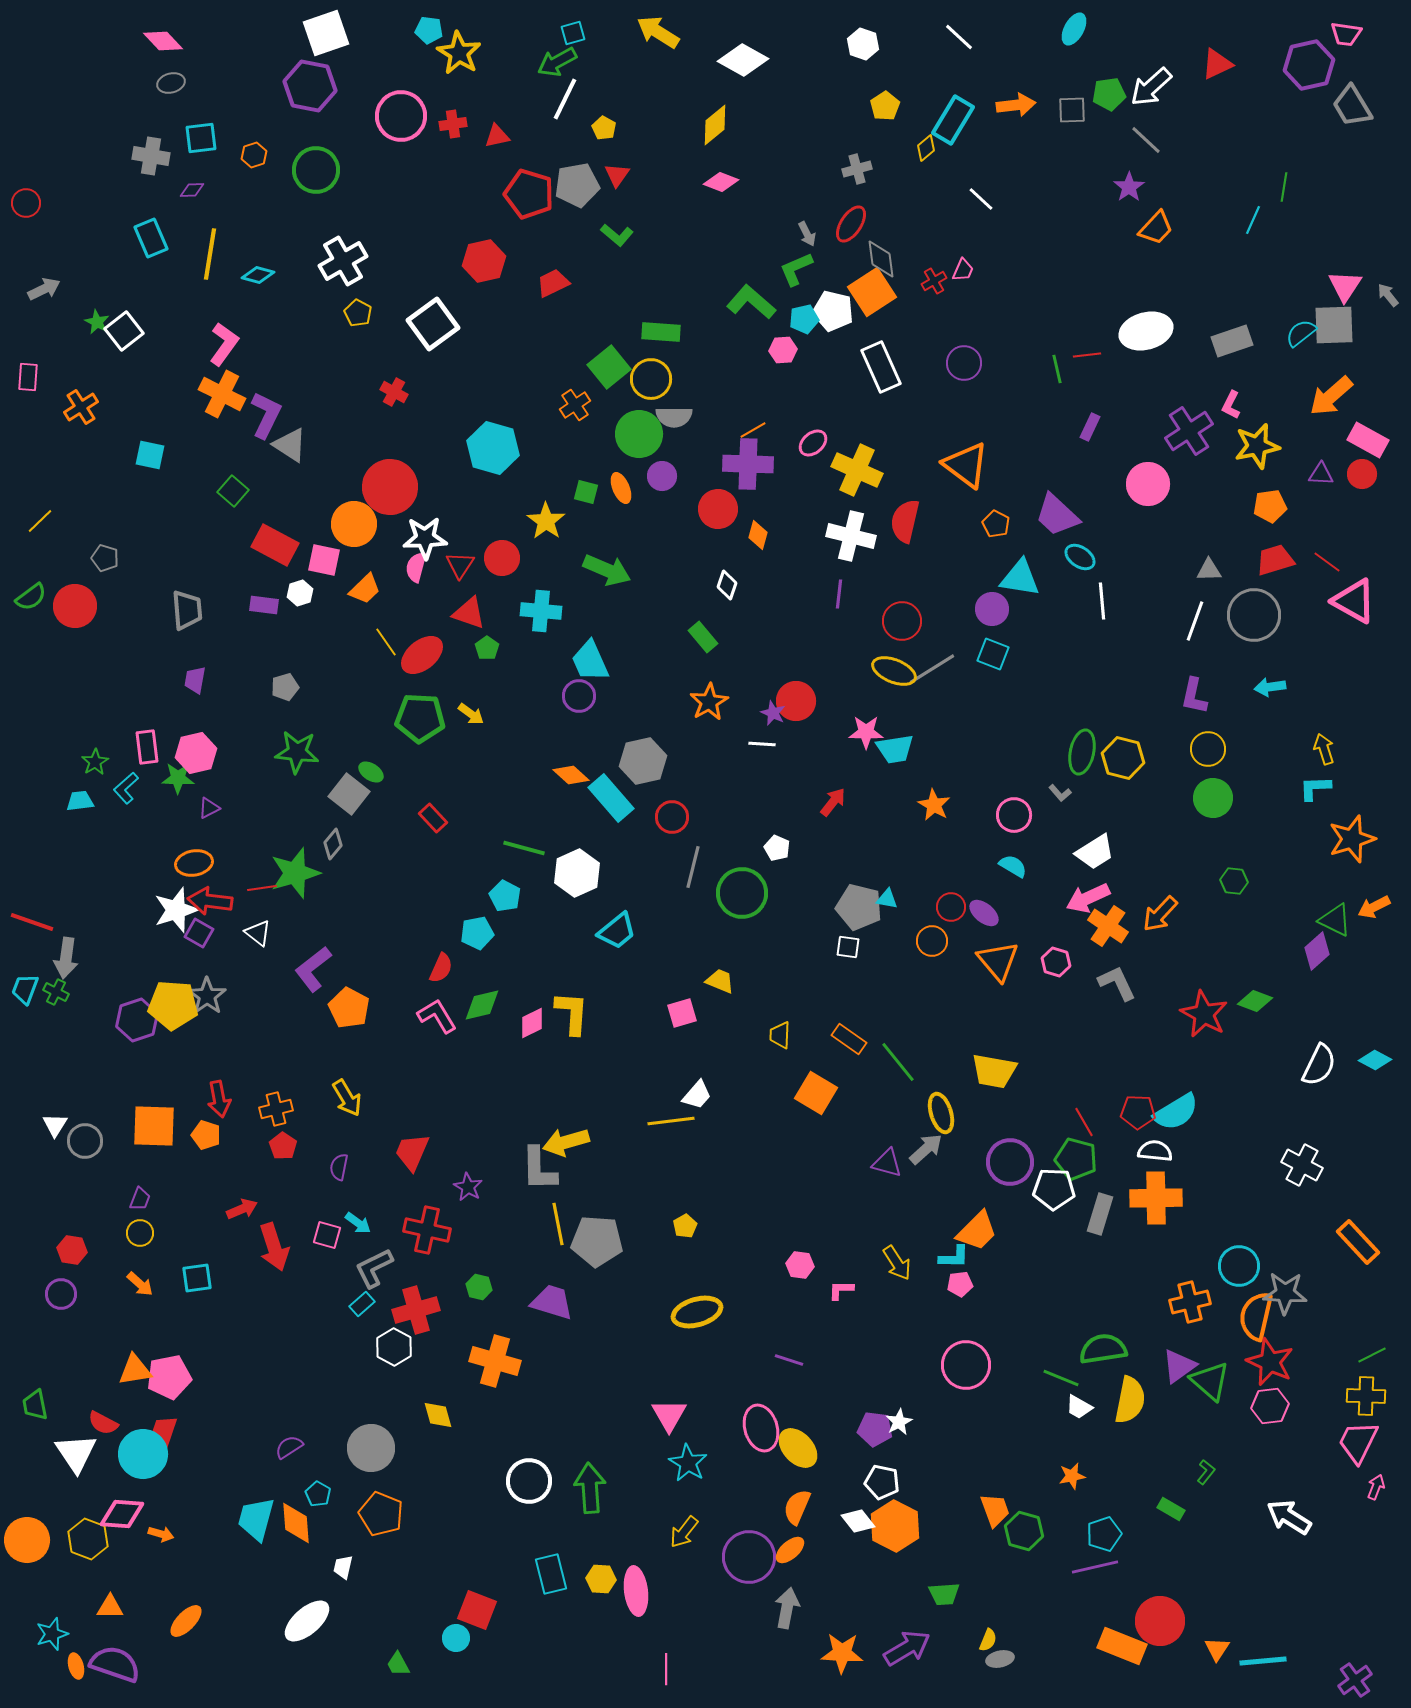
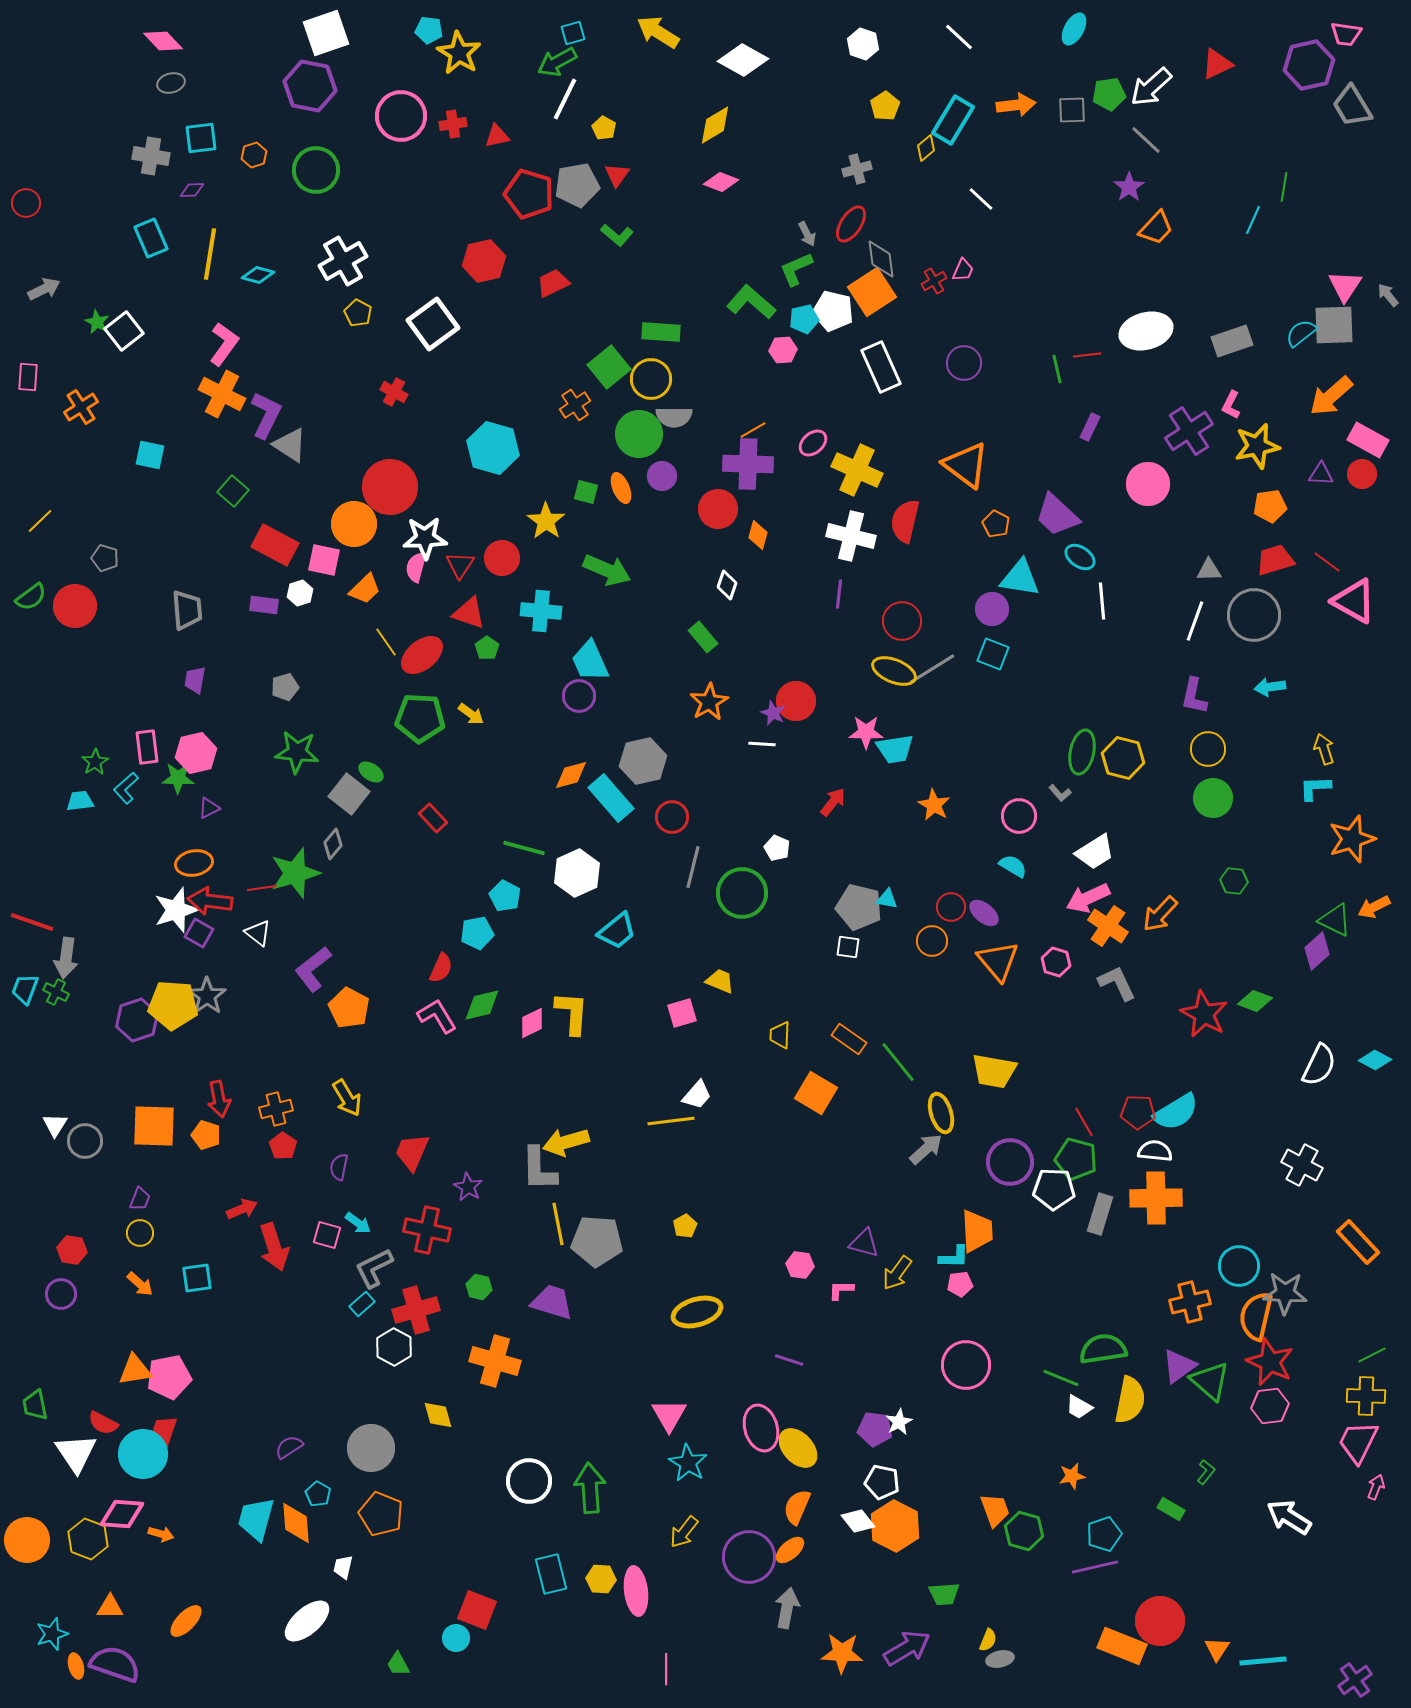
yellow diamond at (715, 125): rotated 9 degrees clockwise
orange diamond at (571, 775): rotated 57 degrees counterclockwise
pink circle at (1014, 815): moved 5 px right, 1 px down
purple triangle at (887, 1163): moved 23 px left, 80 px down
orange trapezoid at (977, 1231): rotated 48 degrees counterclockwise
yellow arrow at (897, 1263): moved 10 px down; rotated 69 degrees clockwise
